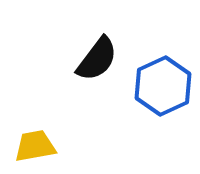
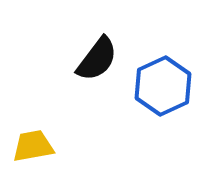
yellow trapezoid: moved 2 px left
